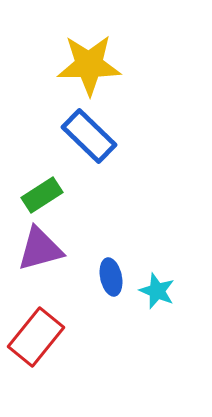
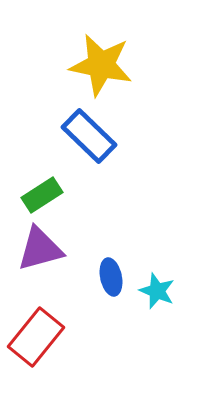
yellow star: moved 12 px right; rotated 12 degrees clockwise
